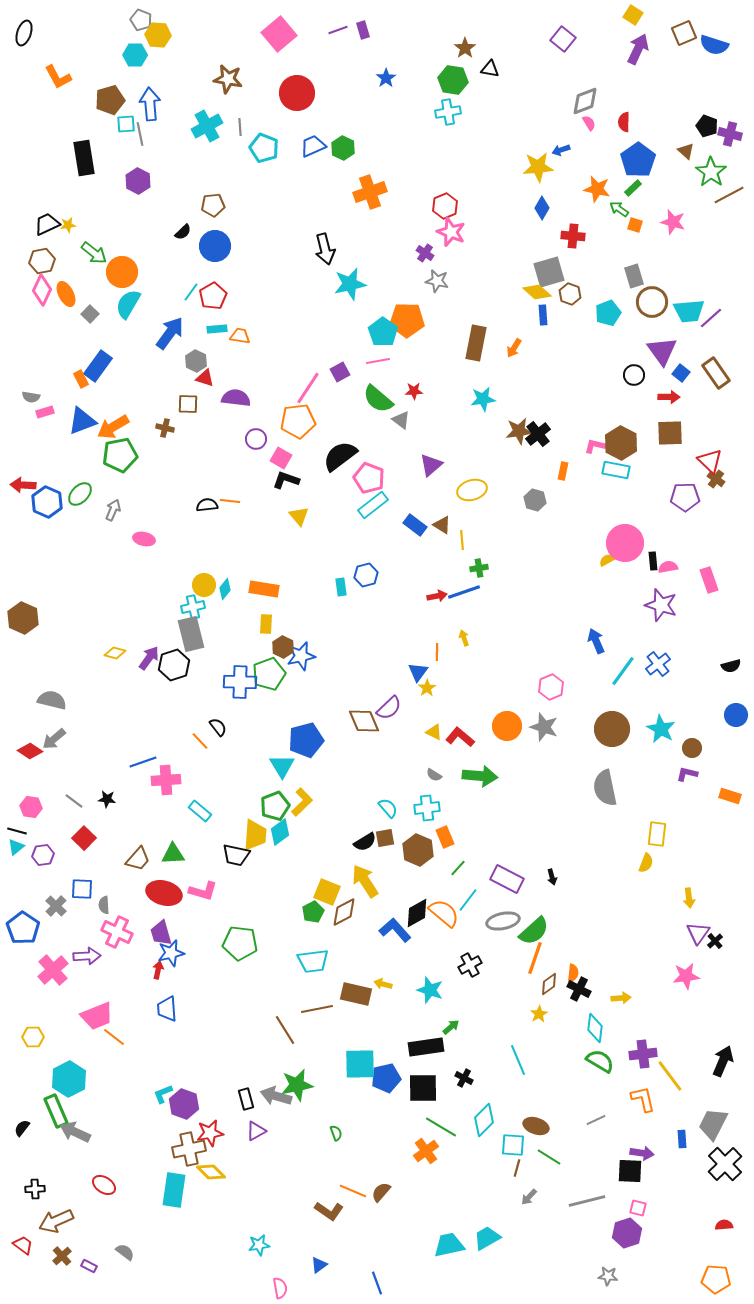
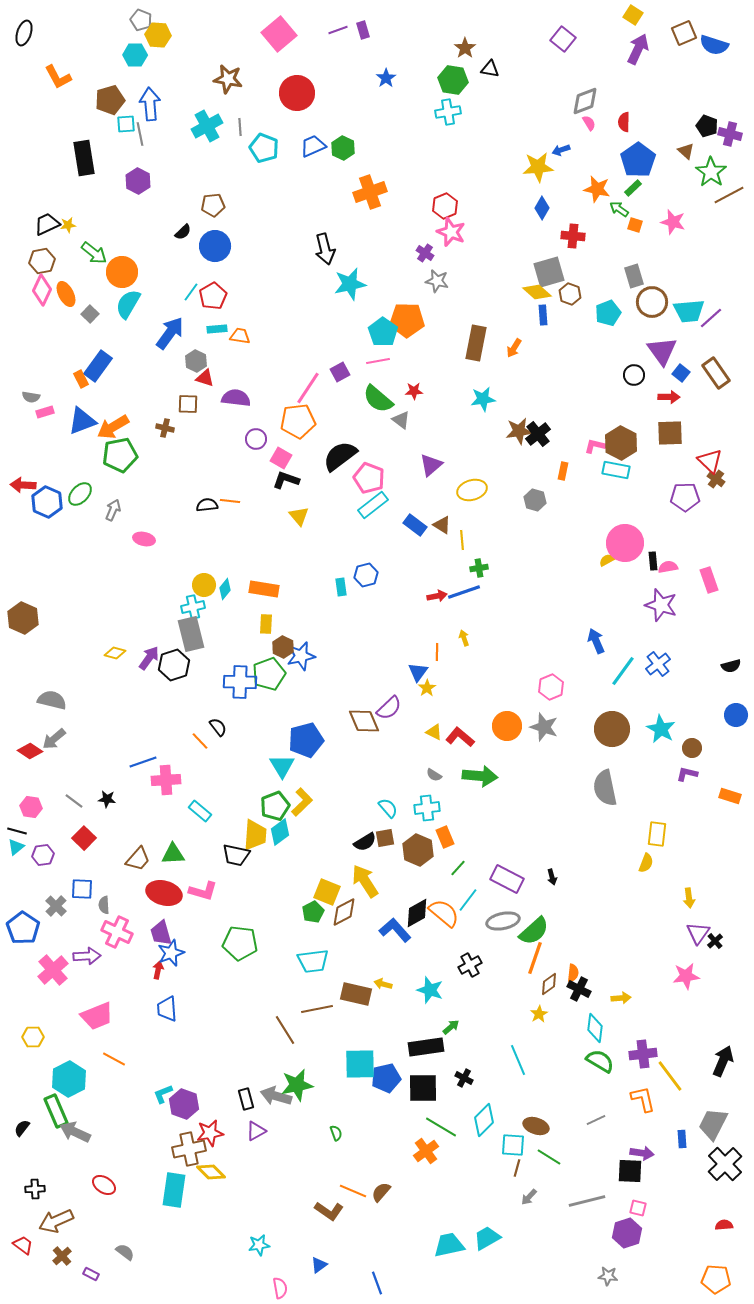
blue star at (171, 953): rotated 8 degrees counterclockwise
orange line at (114, 1037): moved 22 px down; rotated 10 degrees counterclockwise
purple rectangle at (89, 1266): moved 2 px right, 8 px down
